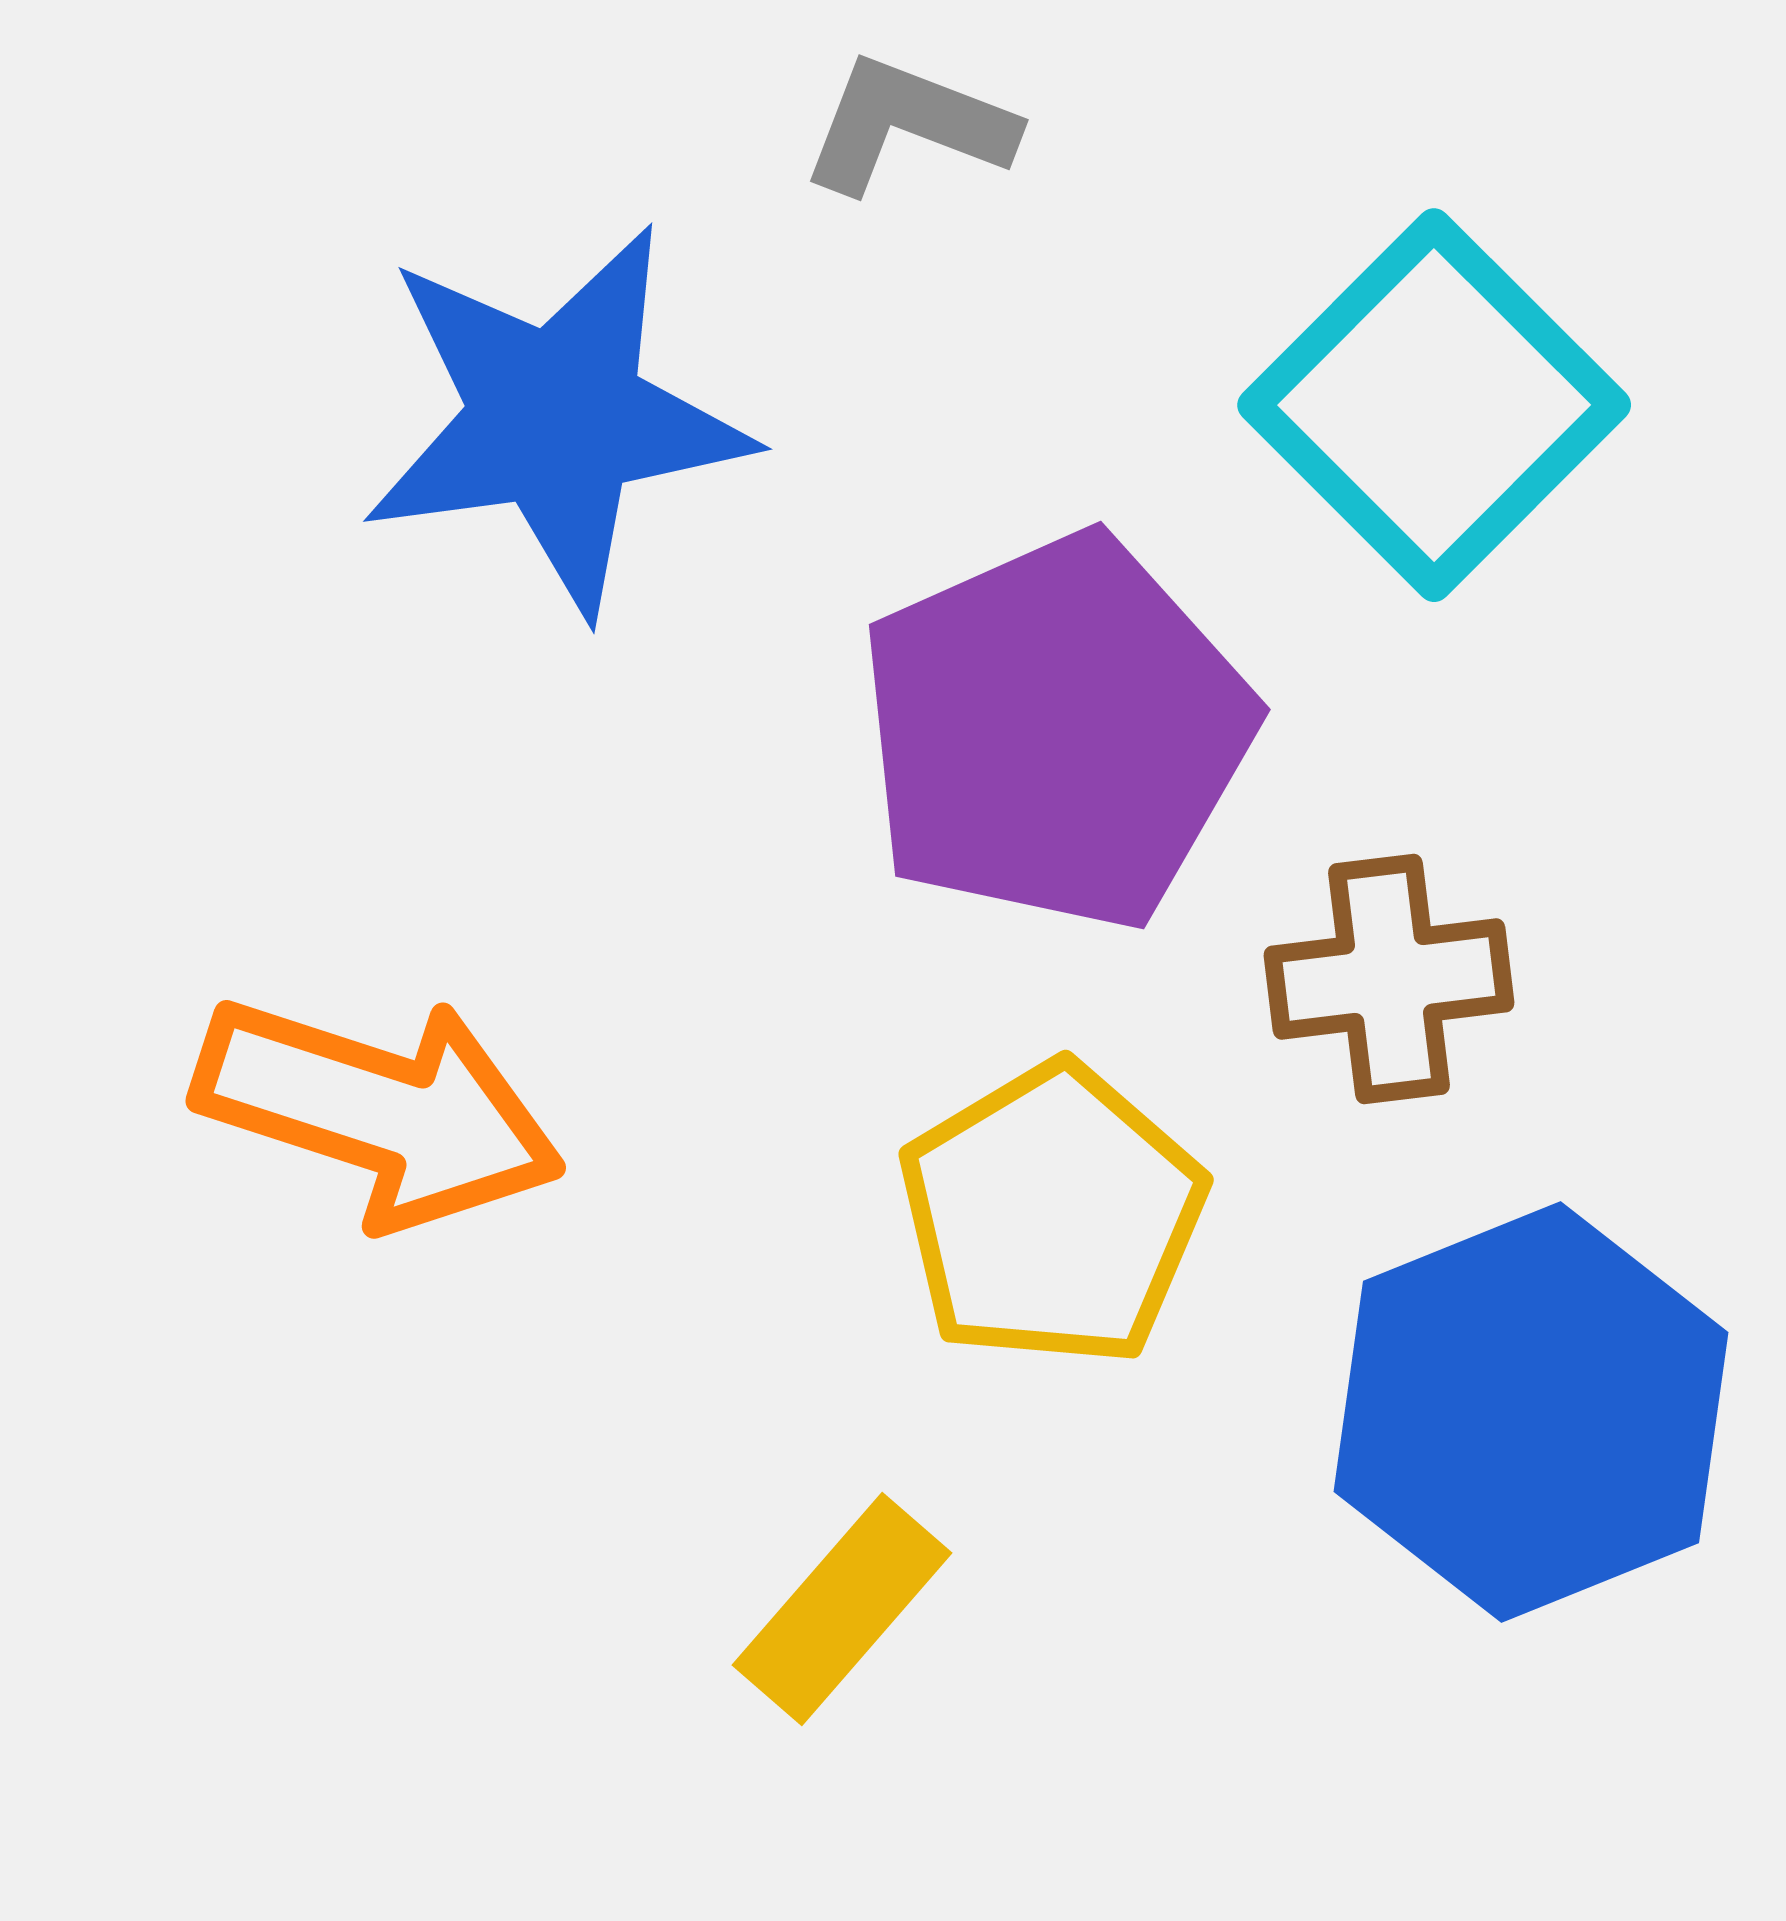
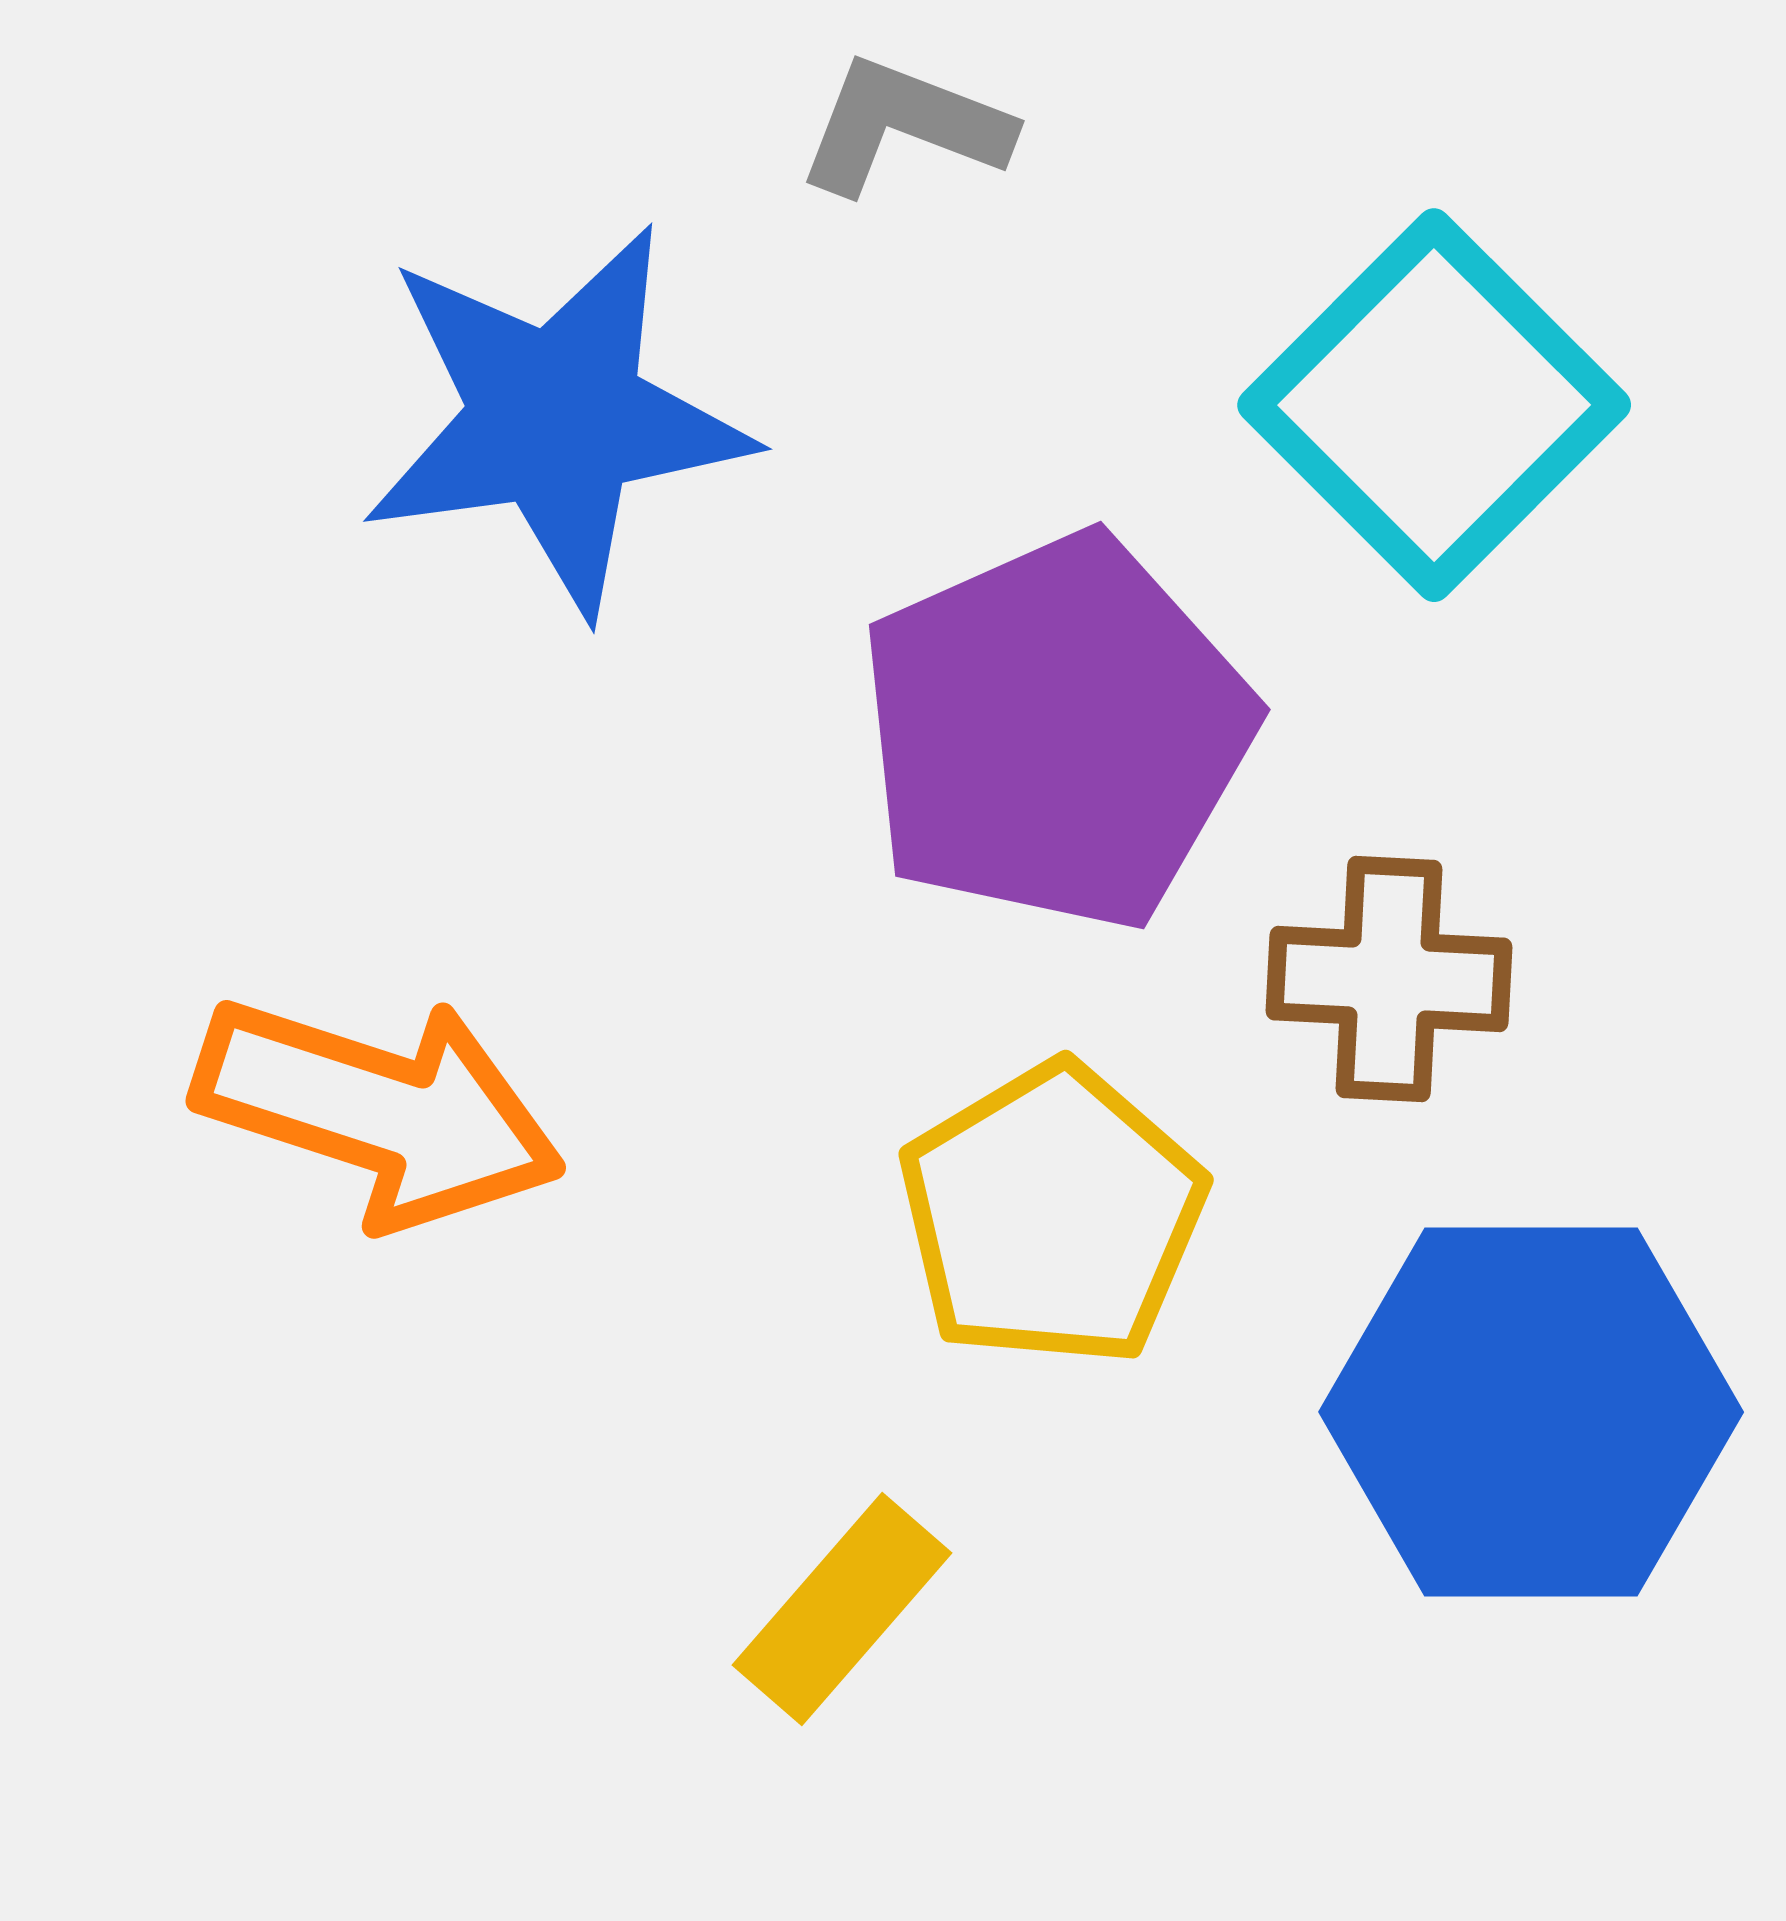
gray L-shape: moved 4 px left, 1 px down
brown cross: rotated 10 degrees clockwise
blue hexagon: rotated 22 degrees clockwise
